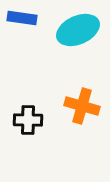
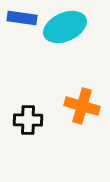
cyan ellipse: moved 13 px left, 3 px up
